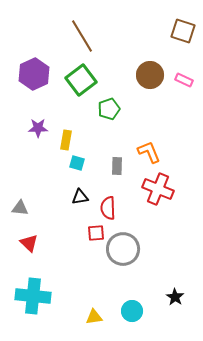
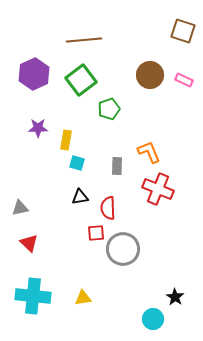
brown line: moved 2 px right, 4 px down; rotated 64 degrees counterclockwise
gray triangle: rotated 18 degrees counterclockwise
cyan circle: moved 21 px right, 8 px down
yellow triangle: moved 11 px left, 19 px up
